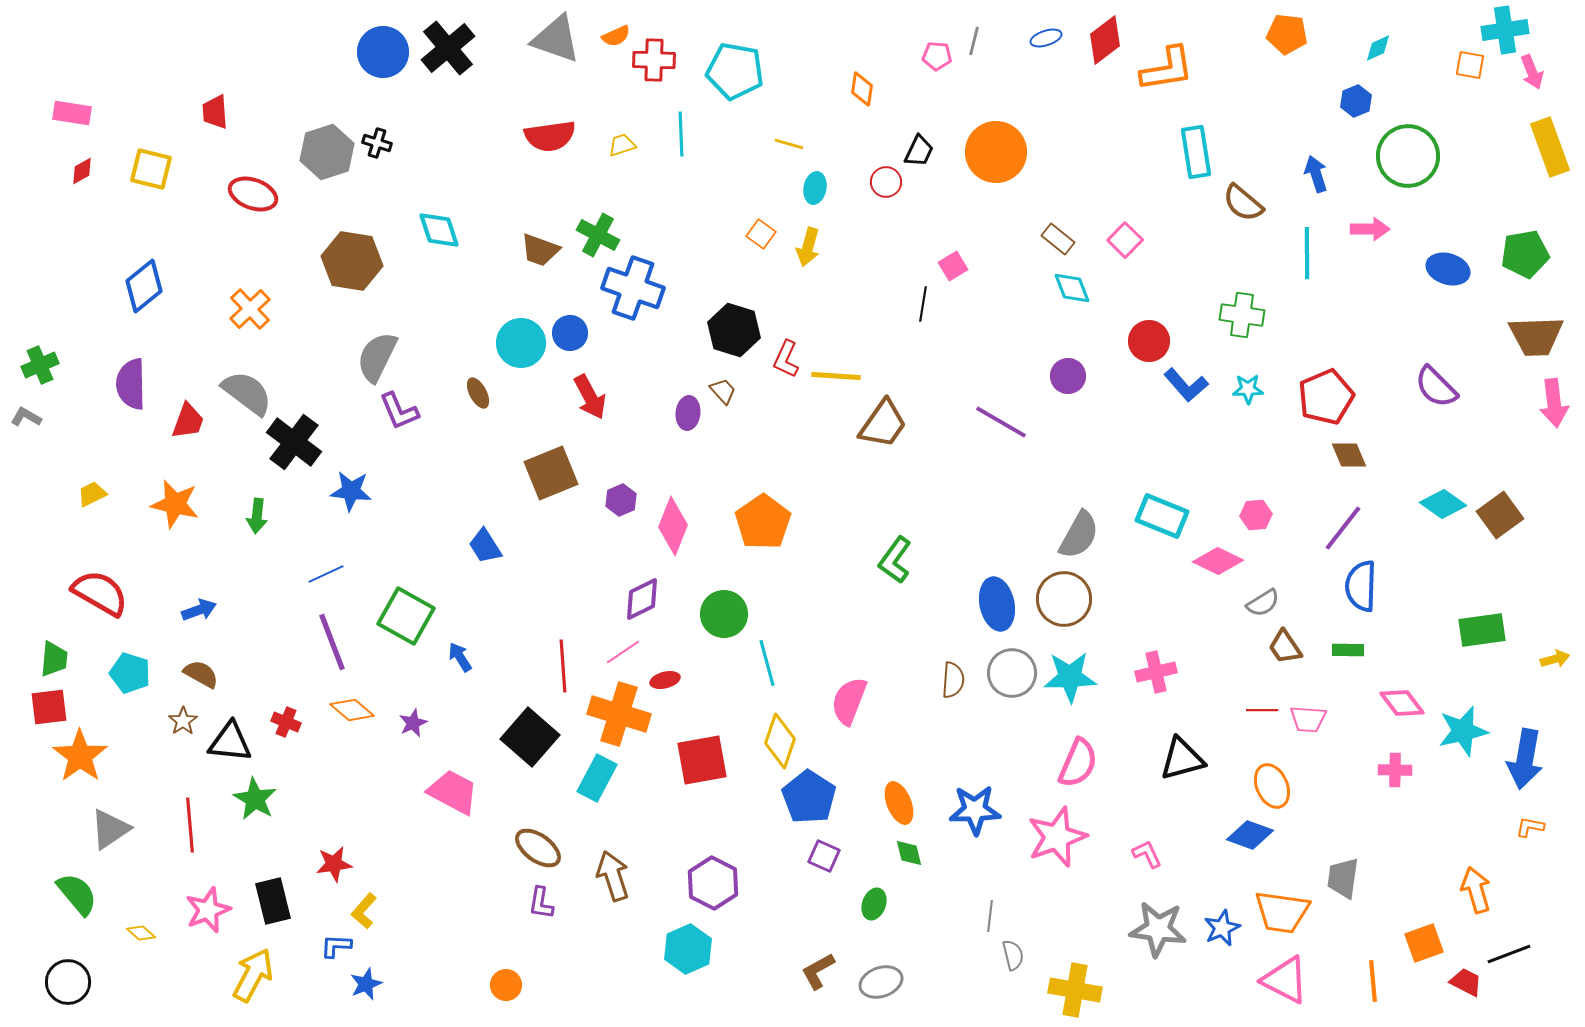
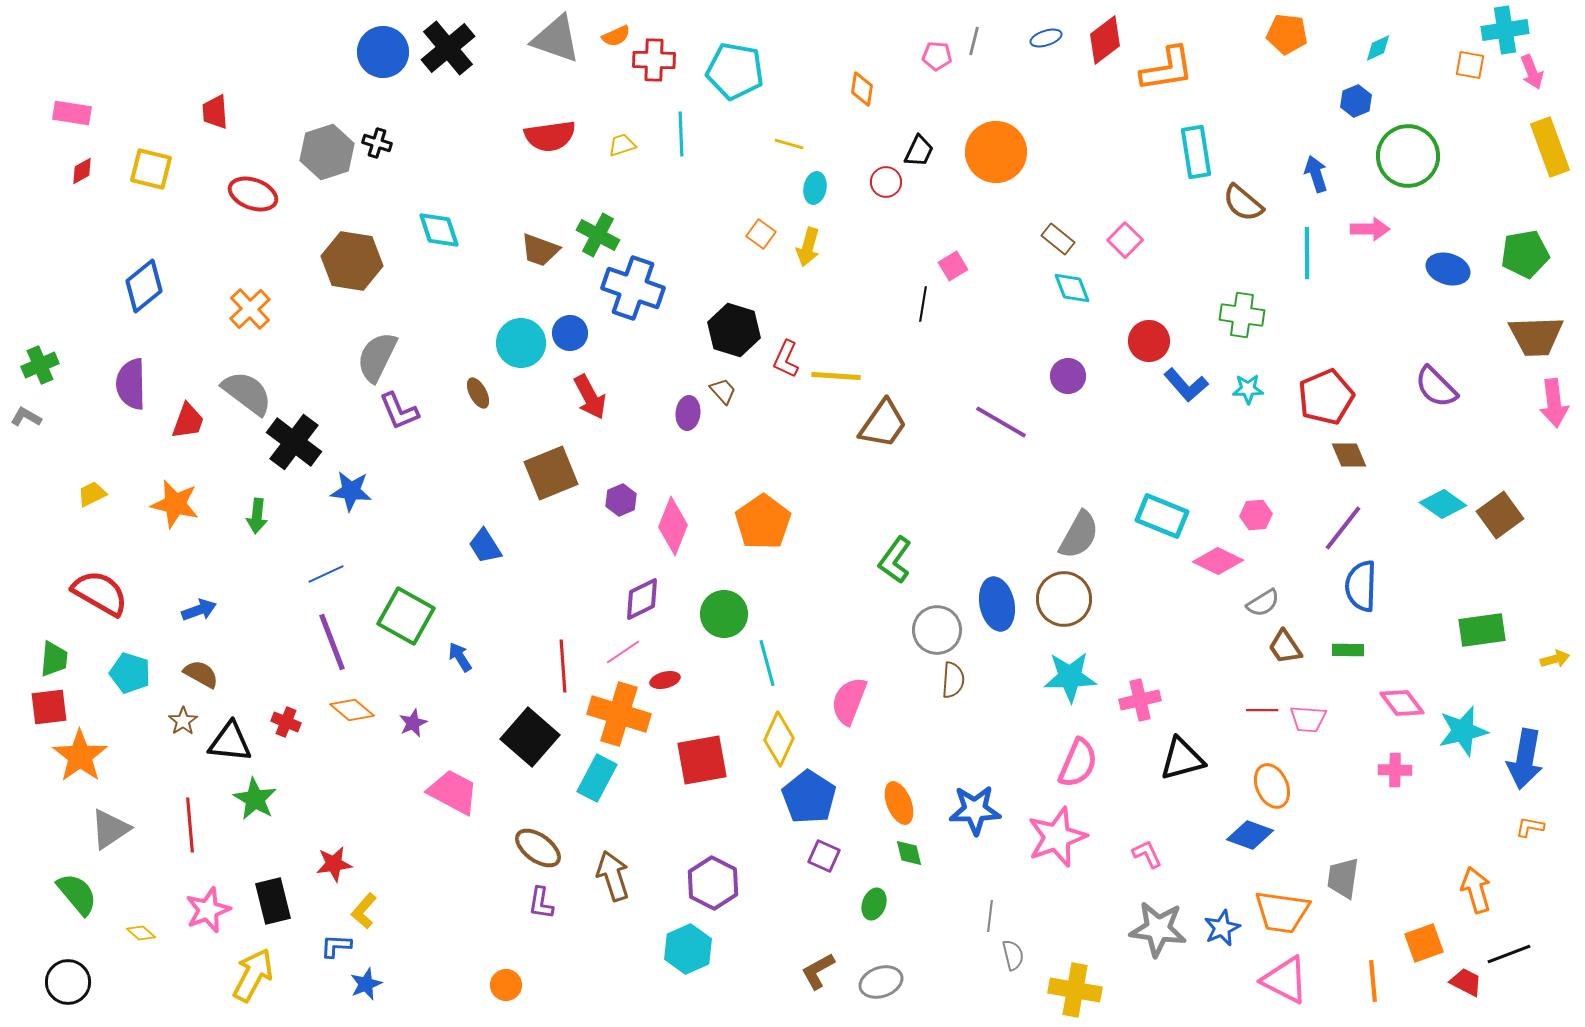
pink cross at (1156, 672): moved 16 px left, 28 px down
gray circle at (1012, 673): moved 75 px left, 43 px up
yellow diamond at (780, 741): moved 1 px left, 2 px up; rotated 6 degrees clockwise
